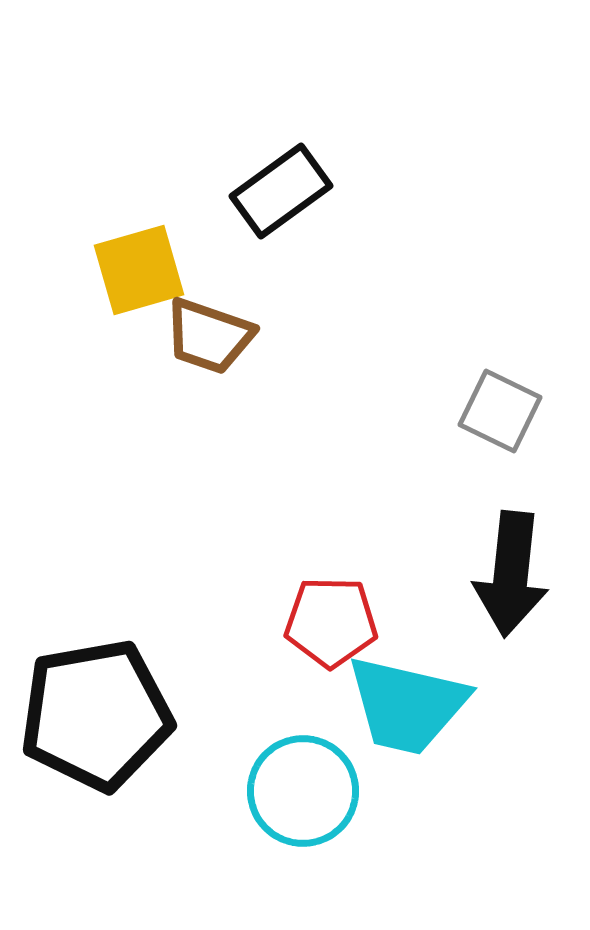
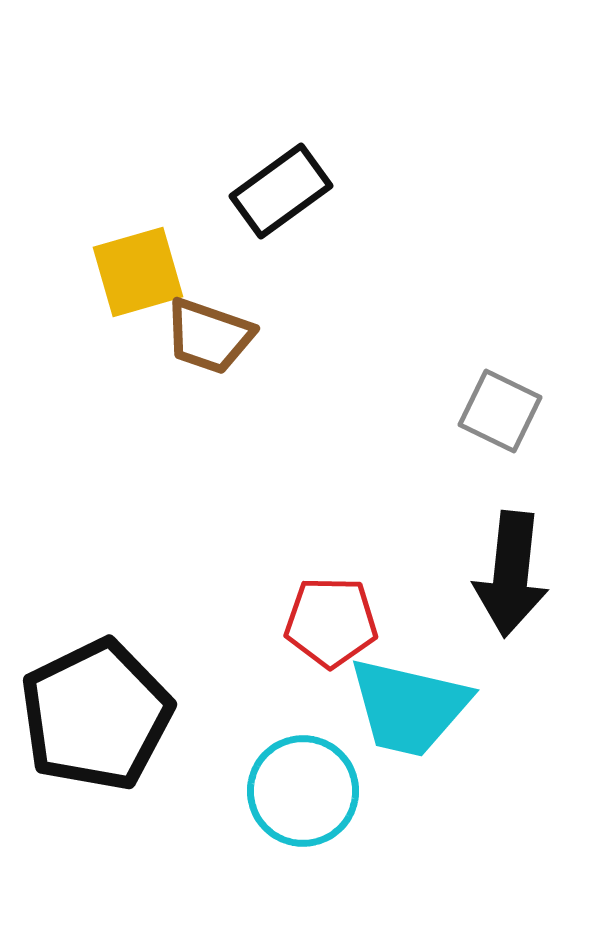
yellow square: moved 1 px left, 2 px down
cyan trapezoid: moved 2 px right, 2 px down
black pentagon: rotated 16 degrees counterclockwise
